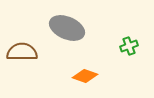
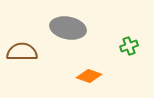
gray ellipse: moved 1 px right; rotated 12 degrees counterclockwise
orange diamond: moved 4 px right
